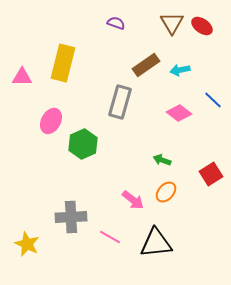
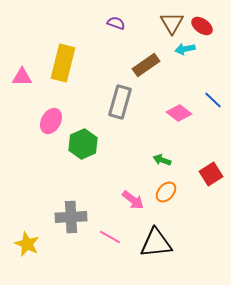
cyan arrow: moved 5 px right, 21 px up
